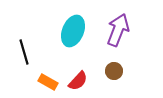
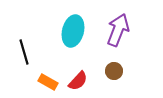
cyan ellipse: rotated 8 degrees counterclockwise
